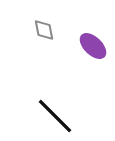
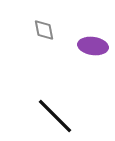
purple ellipse: rotated 36 degrees counterclockwise
